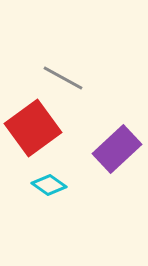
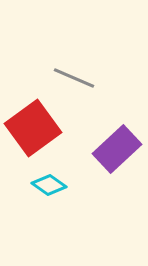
gray line: moved 11 px right; rotated 6 degrees counterclockwise
